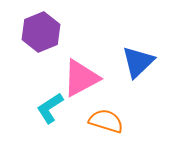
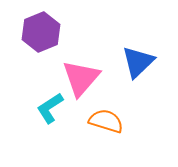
pink triangle: rotated 21 degrees counterclockwise
